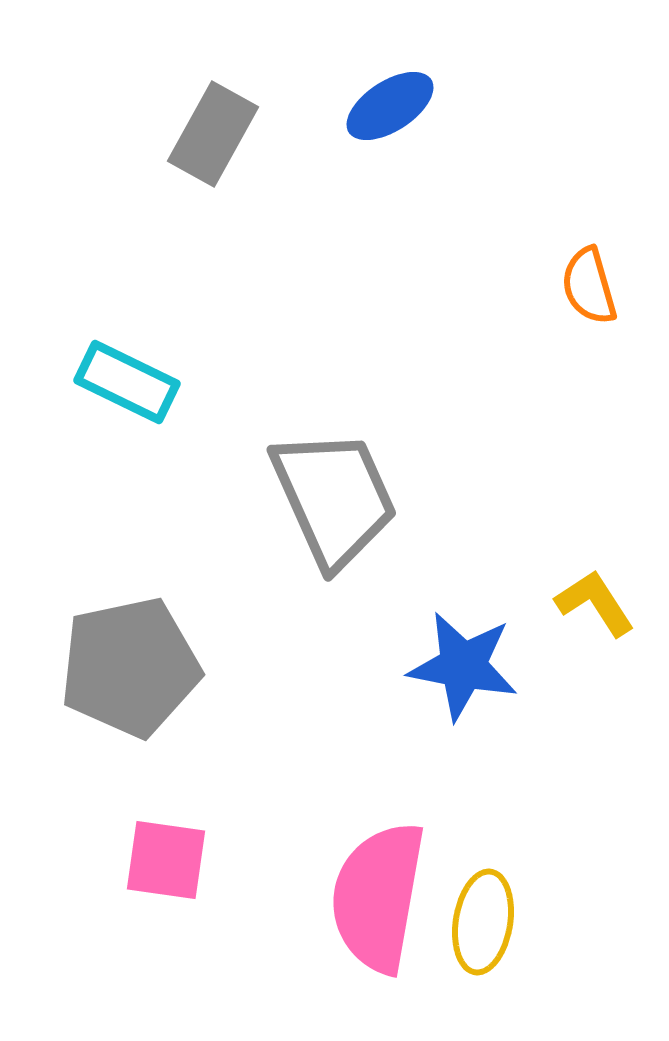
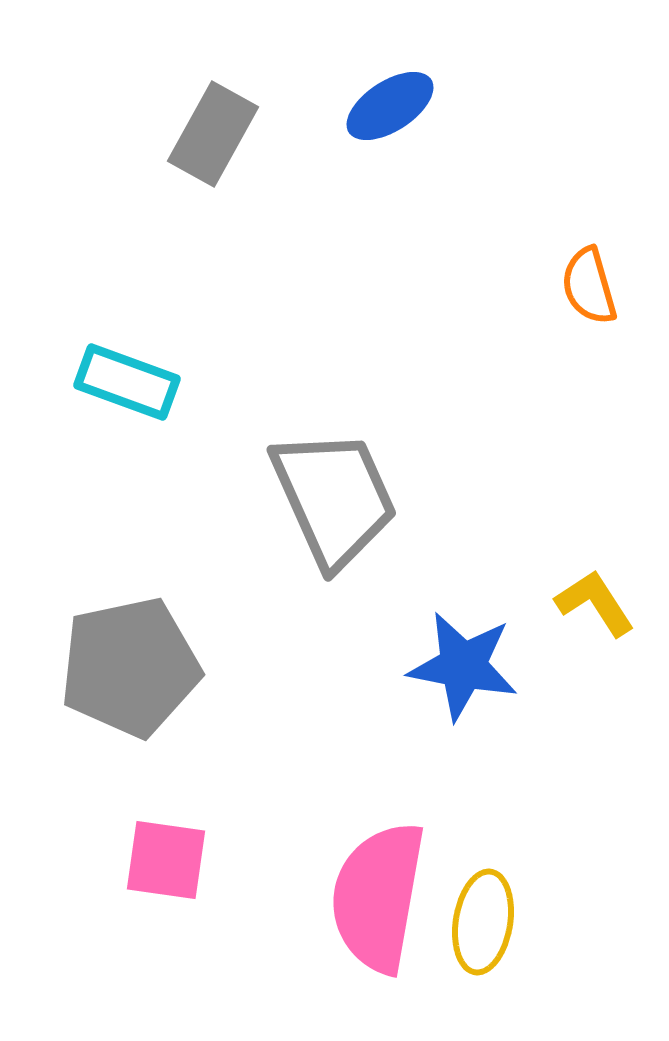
cyan rectangle: rotated 6 degrees counterclockwise
